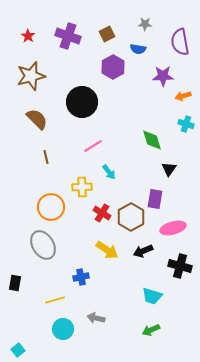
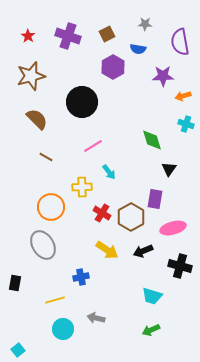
brown line: rotated 48 degrees counterclockwise
